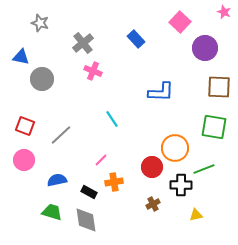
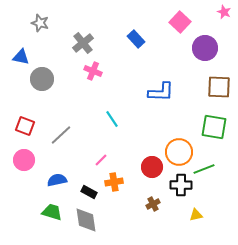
orange circle: moved 4 px right, 4 px down
